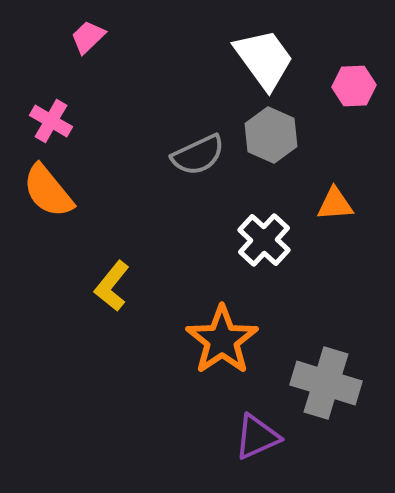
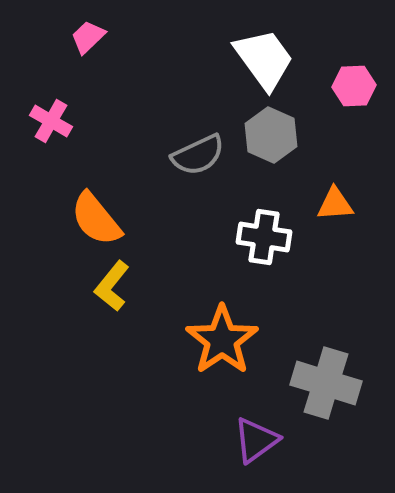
orange semicircle: moved 48 px right, 28 px down
white cross: moved 3 px up; rotated 34 degrees counterclockwise
purple triangle: moved 1 px left, 3 px down; rotated 12 degrees counterclockwise
